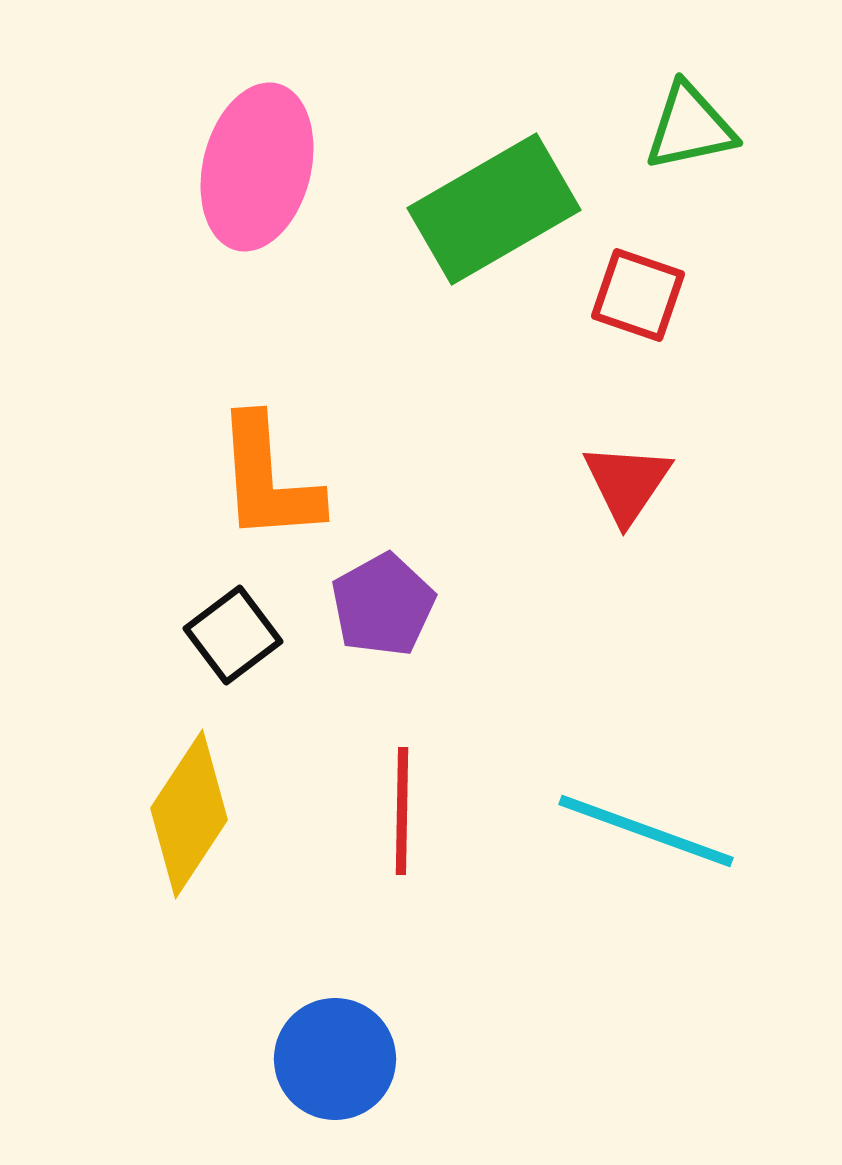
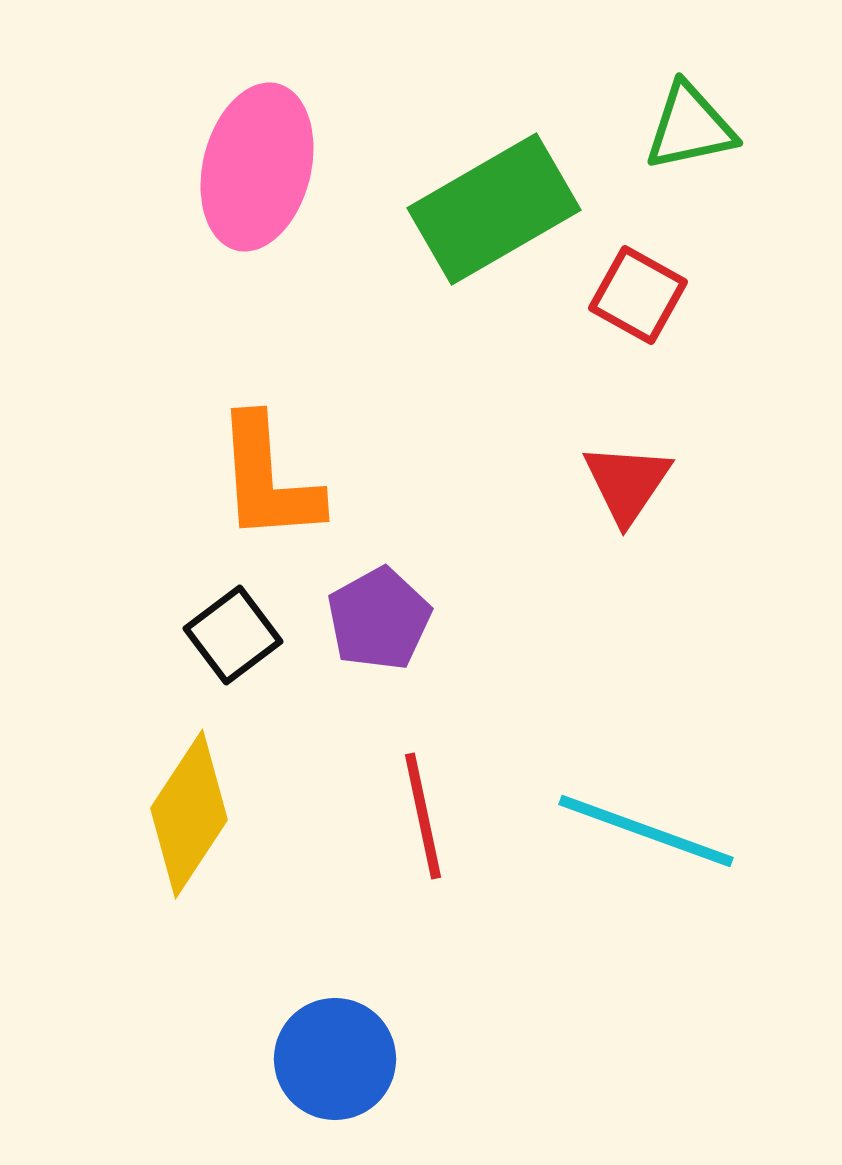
red square: rotated 10 degrees clockwise
purple pentagon: moved 4 px left, 14 px down
red line: moved 21 px right, 5 px down; rotated 13 degrees counterclockwise
